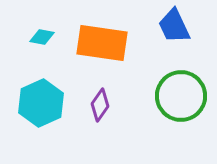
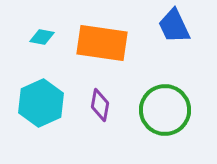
green circle: moved 16 px left, 14 px down
purple diamond: rotated 24 degrees counterclockwise
